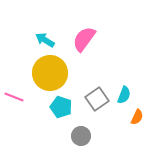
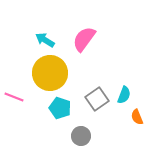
cyan pentagon: moved 1 px left, 1 px down
orange semicircle: rotated 133 degrees clockwise
